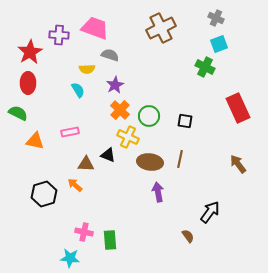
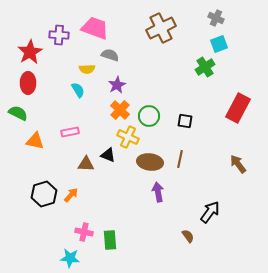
green cross: rotated 30 degrees clockwise
purple star: moved 2 px right
red rectangle: rotated 52 degrees clockwise
orange arrow: moved 4 px left, 10 px down; rotated 91 degrees clockwise
